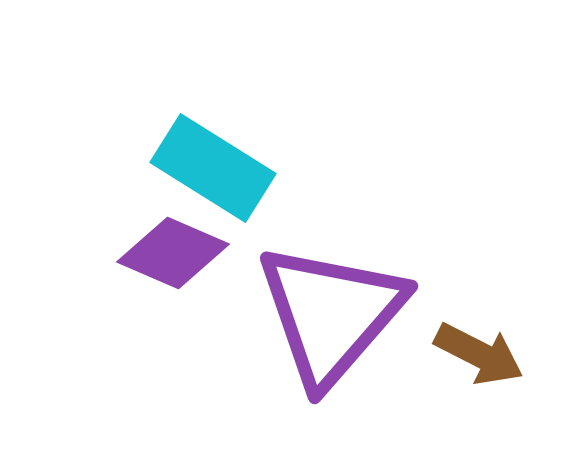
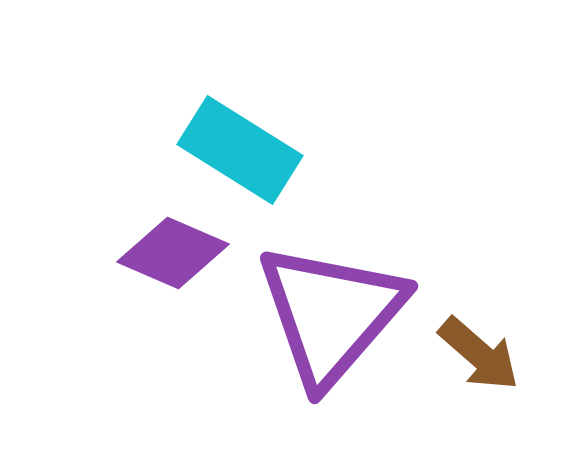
cyan rectangle: moved 27 px right, 18 px up
brown arrow: rotated 14 degrees clockwise
